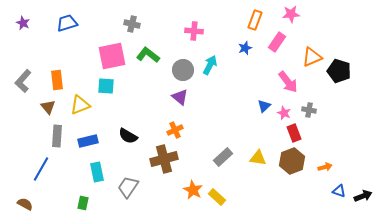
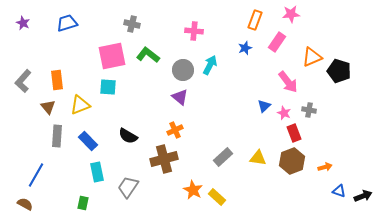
cyan square at (106, 86): moved 2 px right, 1 px down
blue rectangle at (88, 141): rotated 60 degrees clockwise
blue line at (41, 169): moved 5 px left, 6 px down
